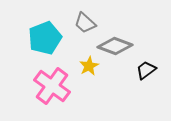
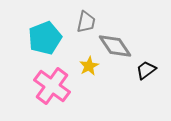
gray trapezoid: moved 1 px right, 1 px up; rotated 120 degrees counterclockwise
gray diamond: rotated 36 degrees clockwise
